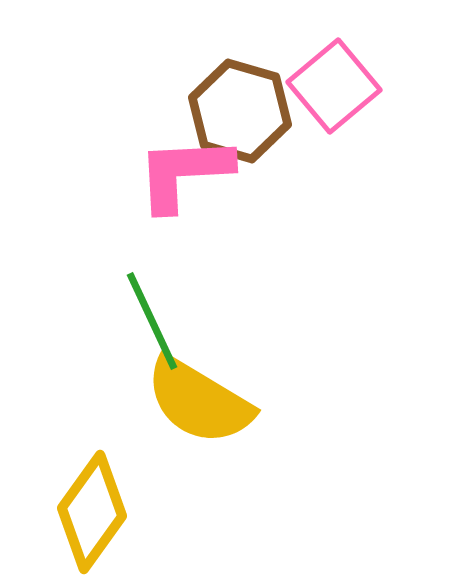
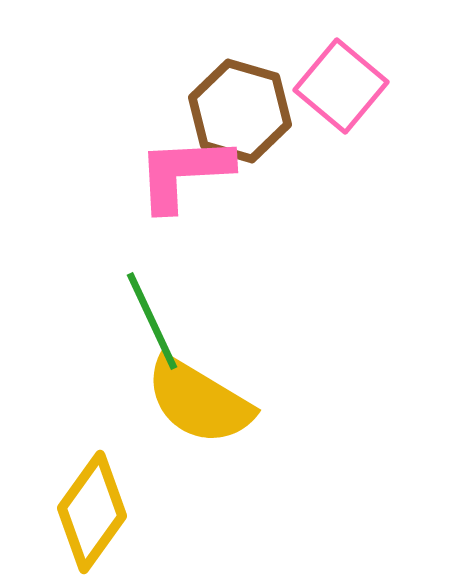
pink square: moved 7 px right; rotated 10 degrees counterclockwise
